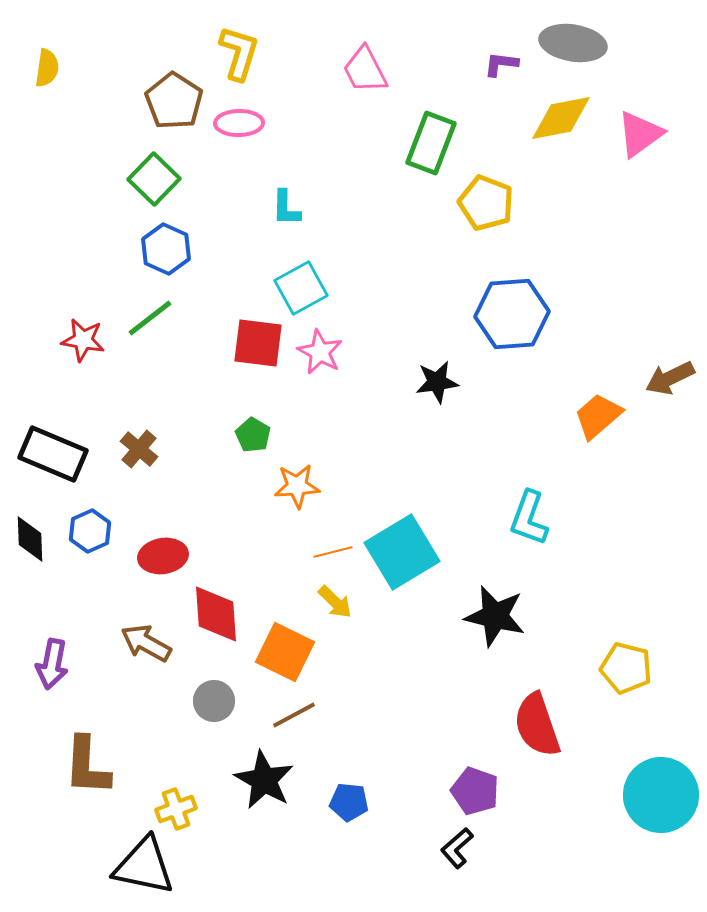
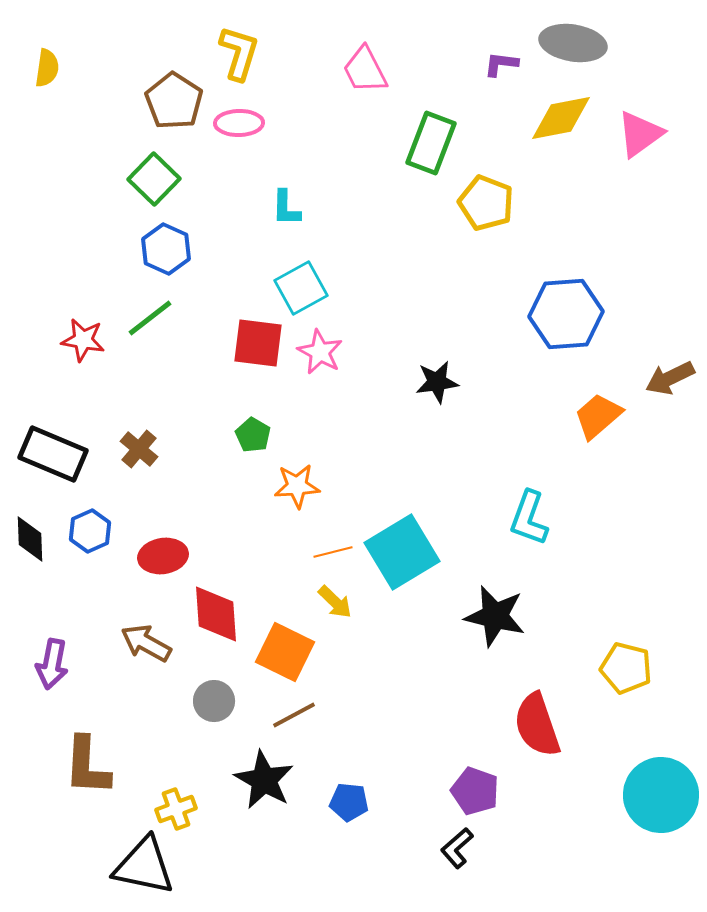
blue hexagon at (512, 314): moved 54 px right
